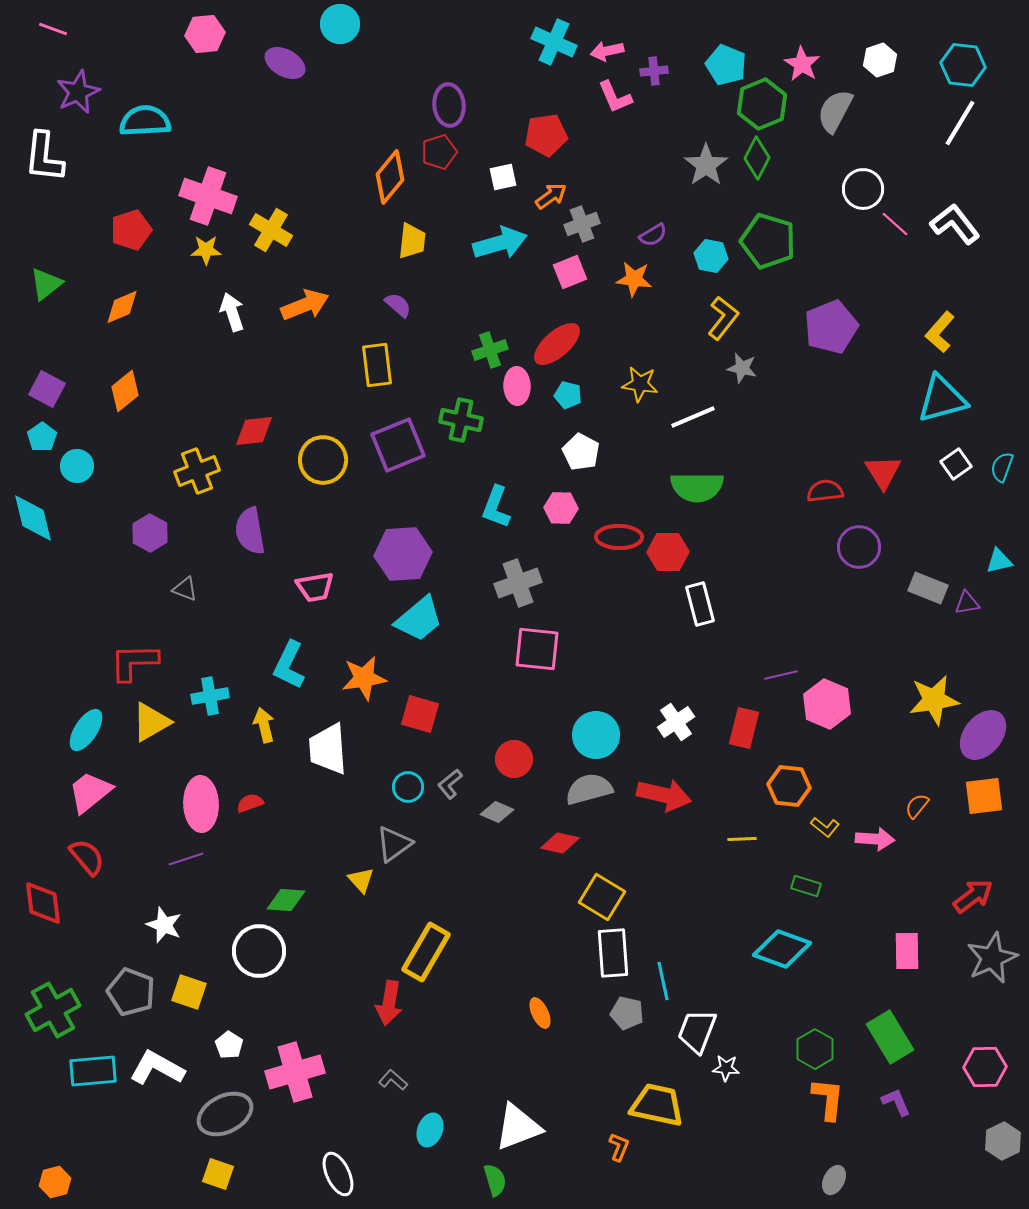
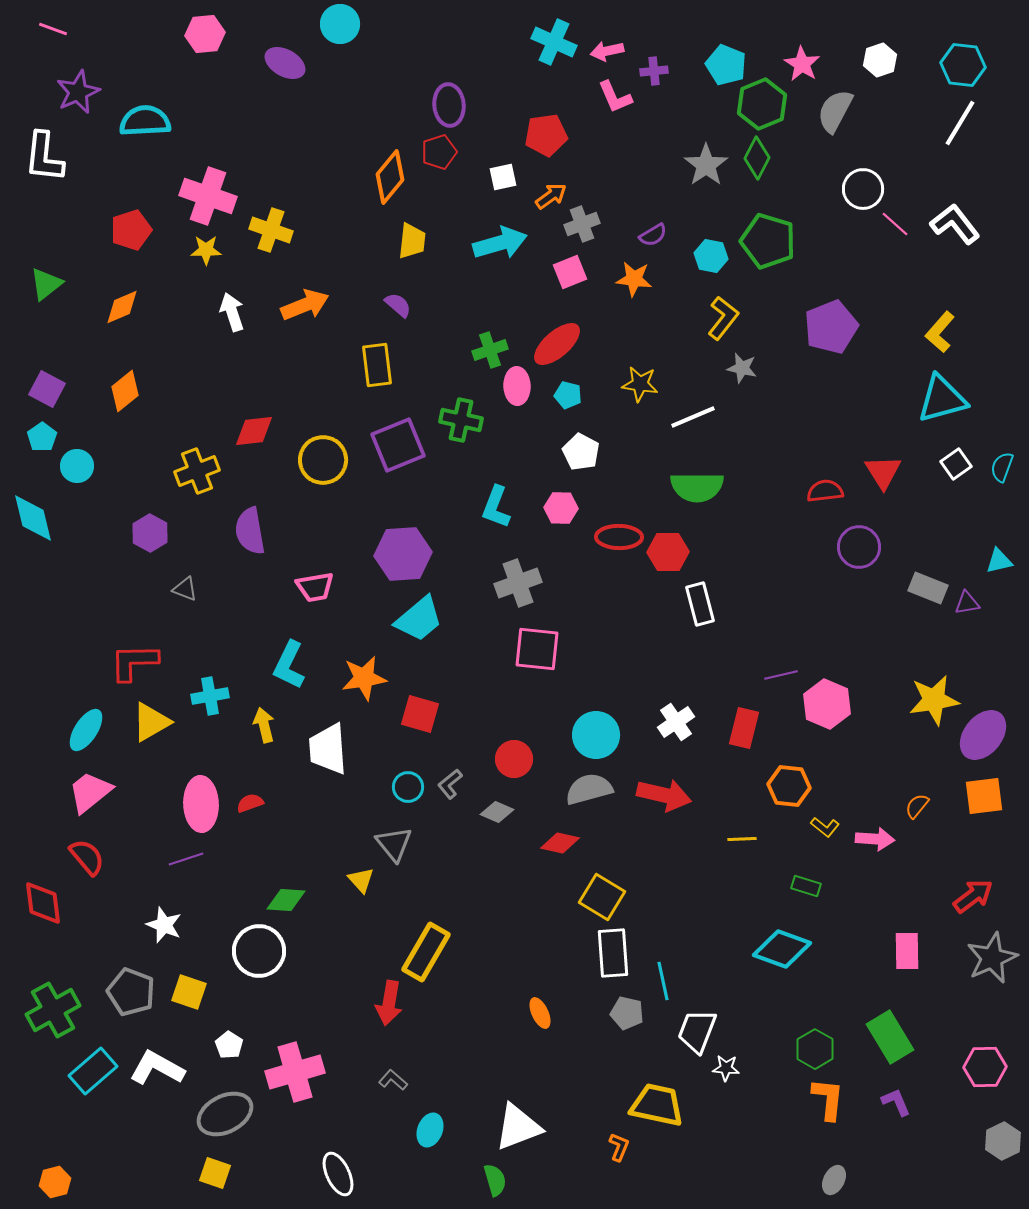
yellow cross at (271, 230): rotated 12 degrees counterclockwise
gray triangle at (394, 844): rotated 33 degrees counterclockwise
cyan rectangle at (93, 1071): rotated 36 degrees counterclockwise
yellow square at (218, 1174): moved 3 px left, 1 px up
